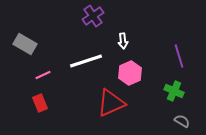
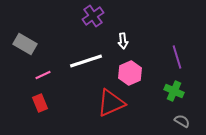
purple line: moved 2 px left, 1 px down
